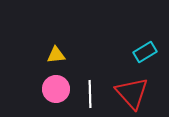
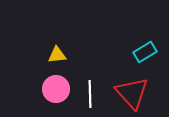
yellow triangle: moved 1 px right
